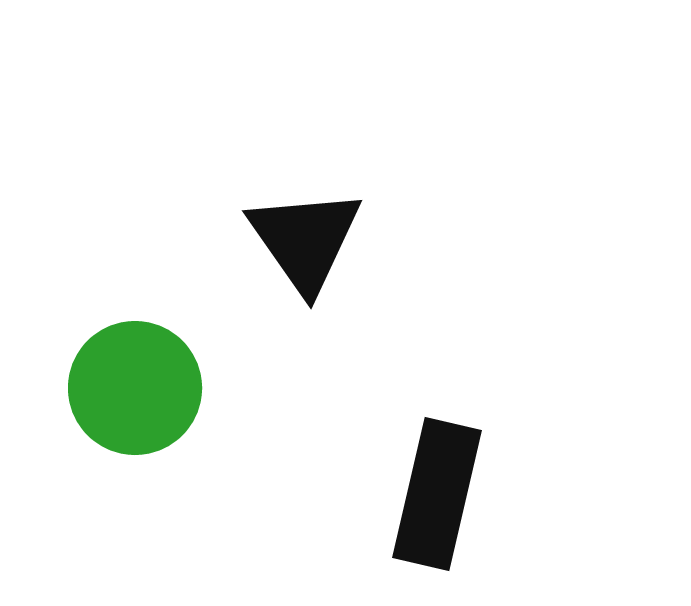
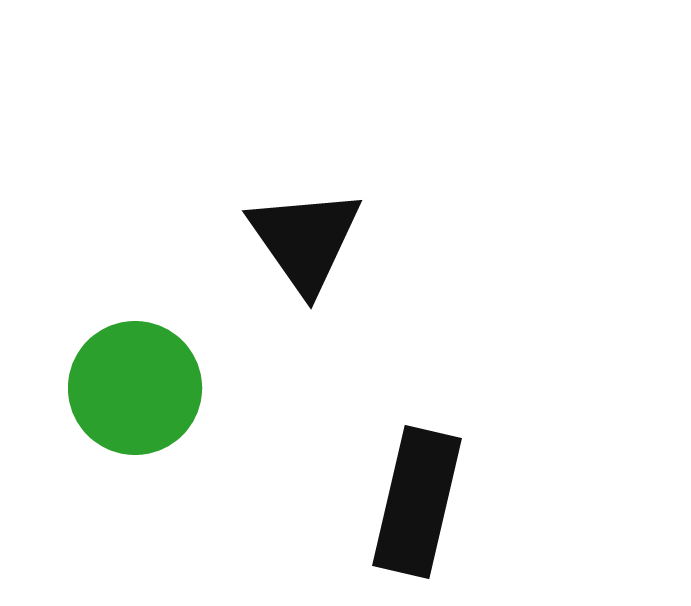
black rectangle: moved 20 px left, 8 px down
